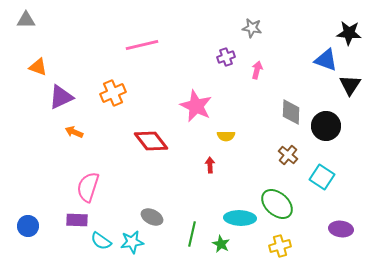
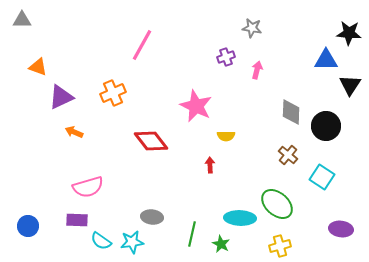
gray triangle: moved 4 px left
pink line: rotated 48 degrees counterclockwise
blue triangle: rotated 20 degrees counterclockwise
pink semicircle: rotated 124 degrees counterclockwise
gray ellipse: rotated 20 degrees counterclockwise
